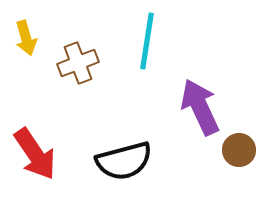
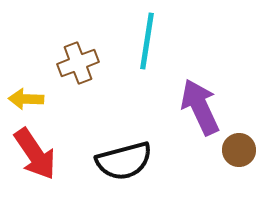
yellow arrow: moved 61 px down; rotated 108 degrees clockwise
